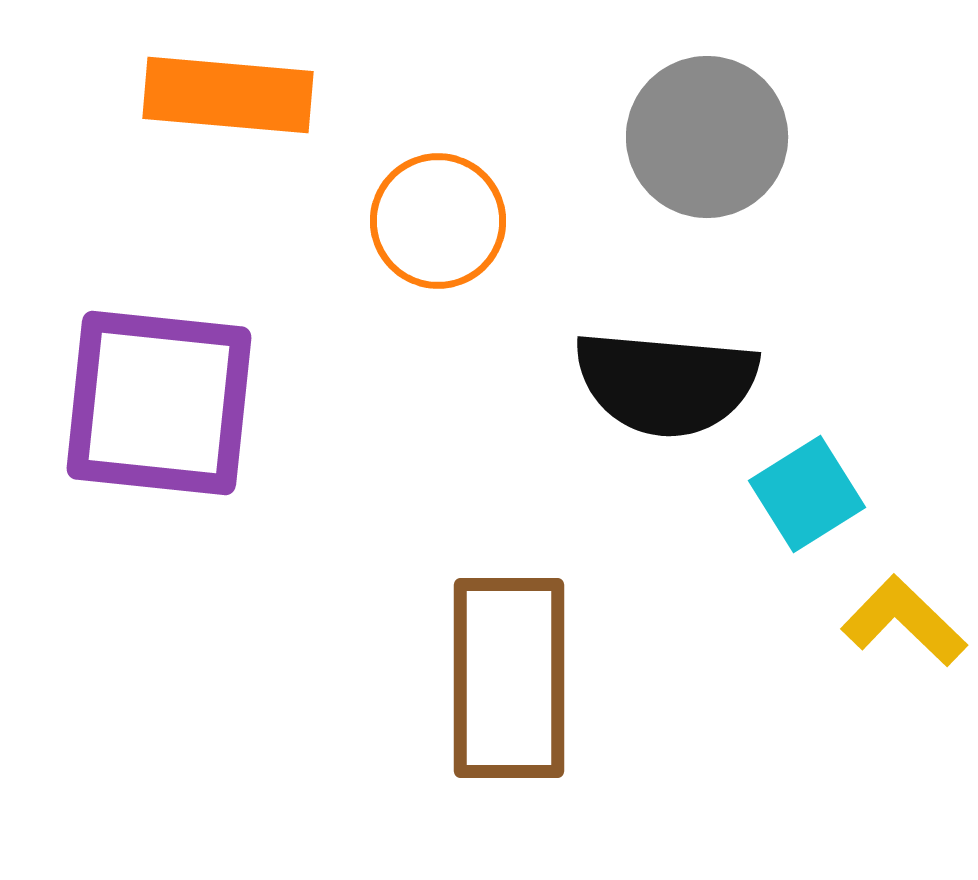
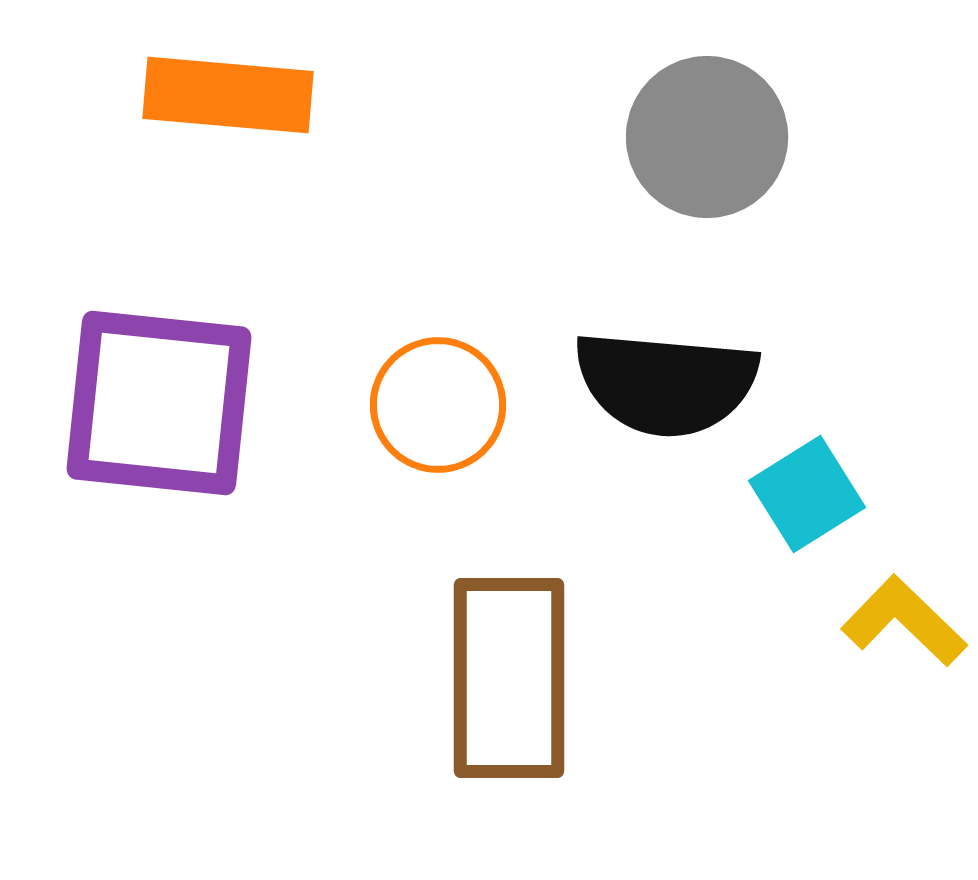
orange circle: moved 184 px down
